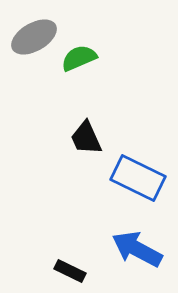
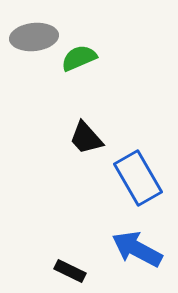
gray ellipse: rotated 24 degrees clockwise
black trapezoid: rotated 18 degrees counterclockwise
blue rectangle: rotated 34 degrees clockwise
